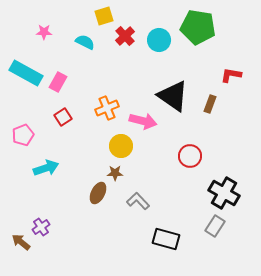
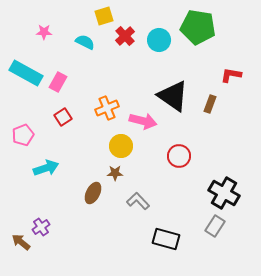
red circle: moved 11 px left
brown ellipse: moved 5 px left
